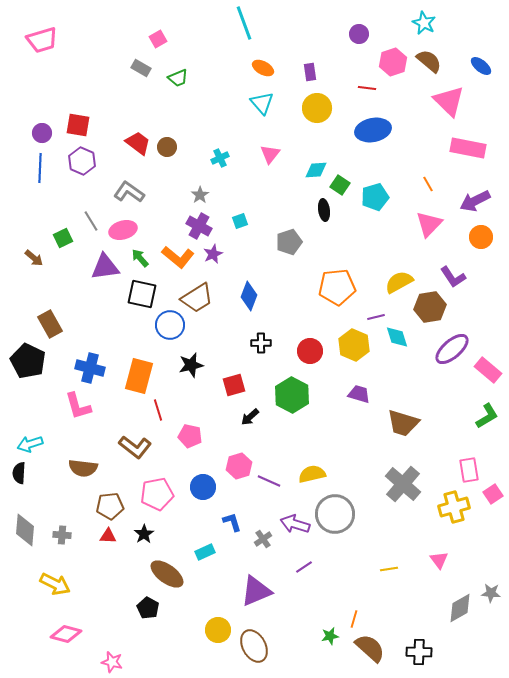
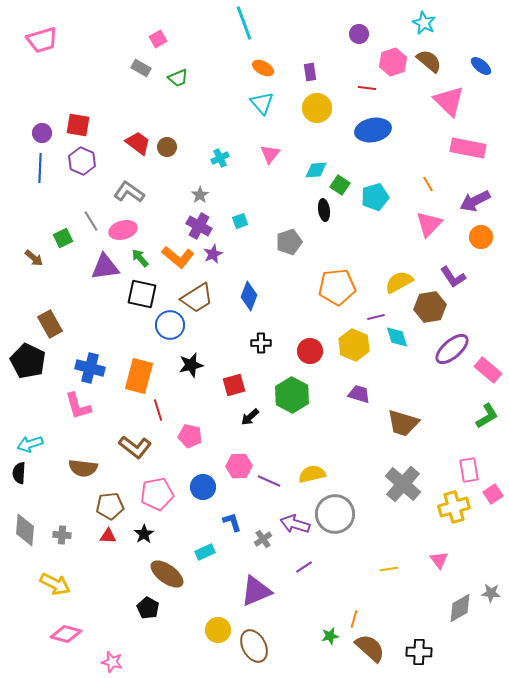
pink hexagon at (239, 466): rotated 15 degrees clockwise
